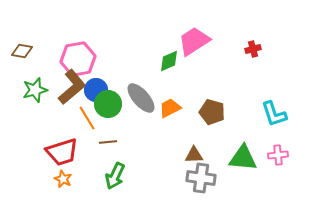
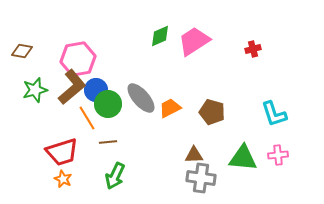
green diamond: moved 9 px left, 25 px up
